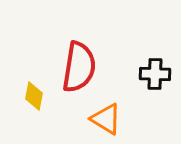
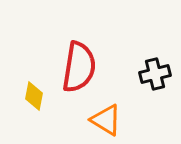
black cross: rotated 16 degrees counterclockwise
orange triangle: moved 1 px down
